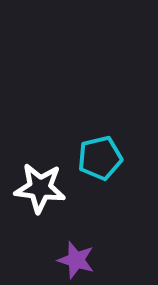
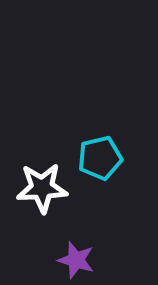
white star: moved 2 px right; rotated 9 degrees counterclockwise
